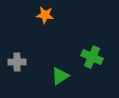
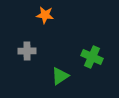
gray cross: moved 10 px right, 11 px up
